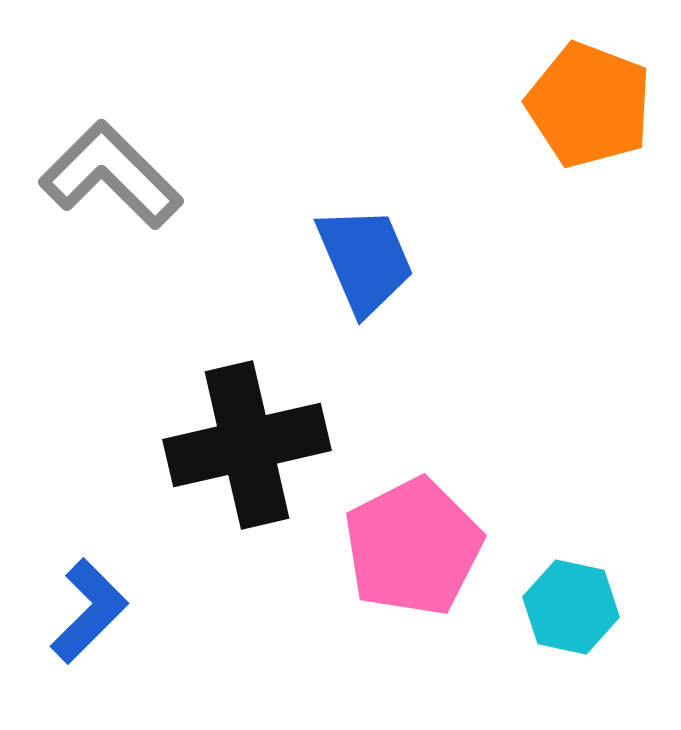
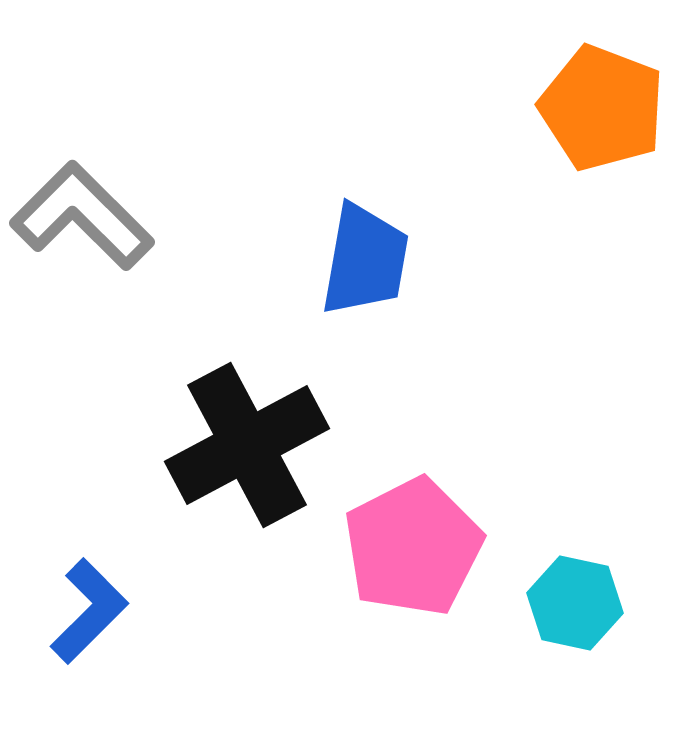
orange pentagon: moved 13 px right, 3 px down
gray L-shape: moved 29 px left, 41 px down
blue trapezoid: rotated 33 degrees clockwise
black cross: rotated 15 degrees counterclockwise
cyan hexagon: moved 4 px right, 4 px up
